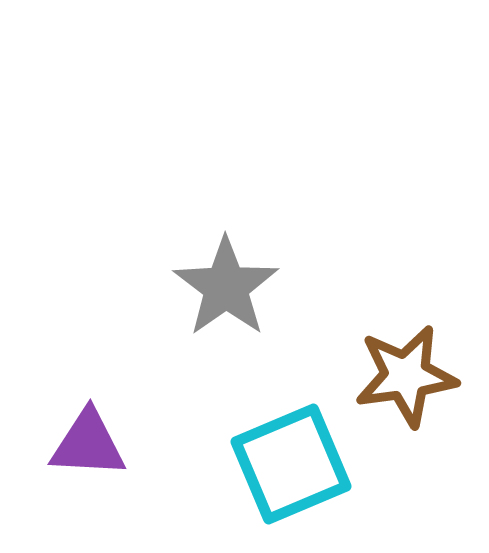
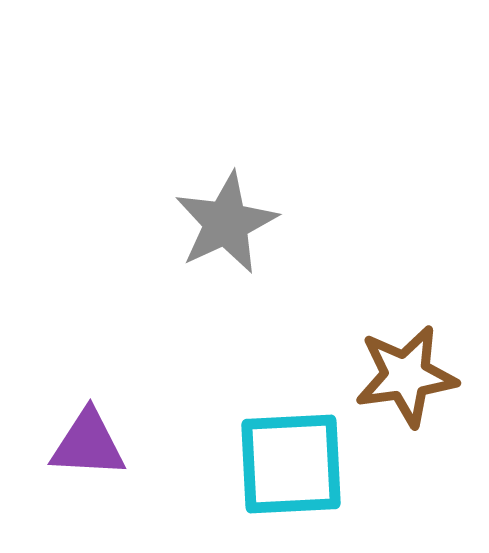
gray star: moved 64 px up; rotated 10 degrees clockwise
cyan square: rotated 20 degrees clockwise
